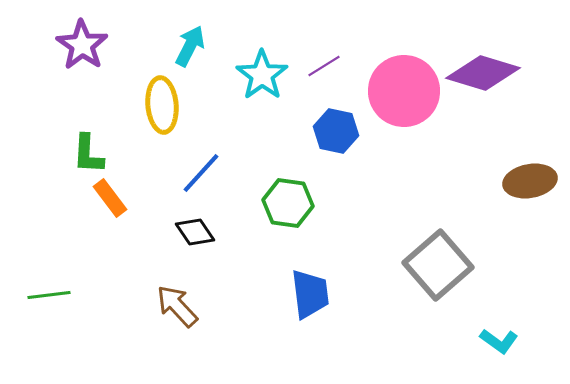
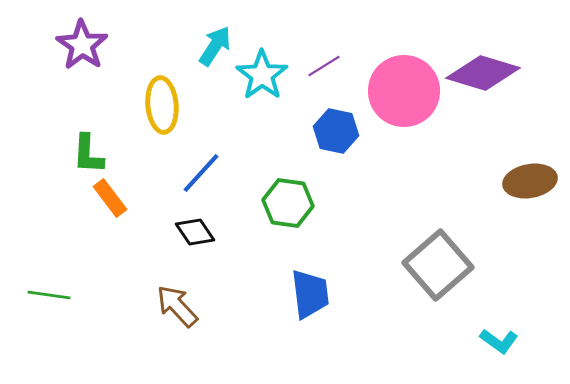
cyan arrow: moved 25 px right; rotated 6 degrees clockwise
green line: rotated 15 degrees clockwise
